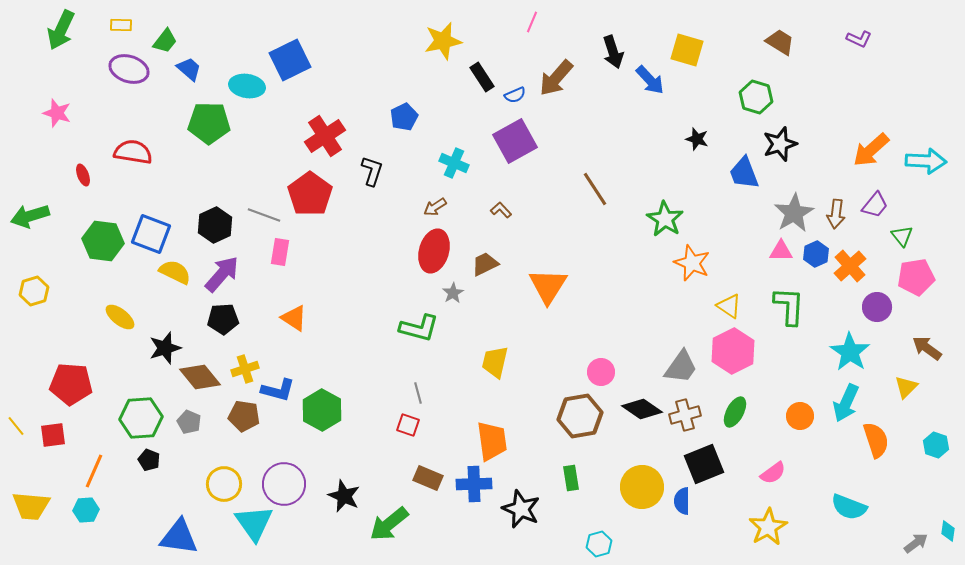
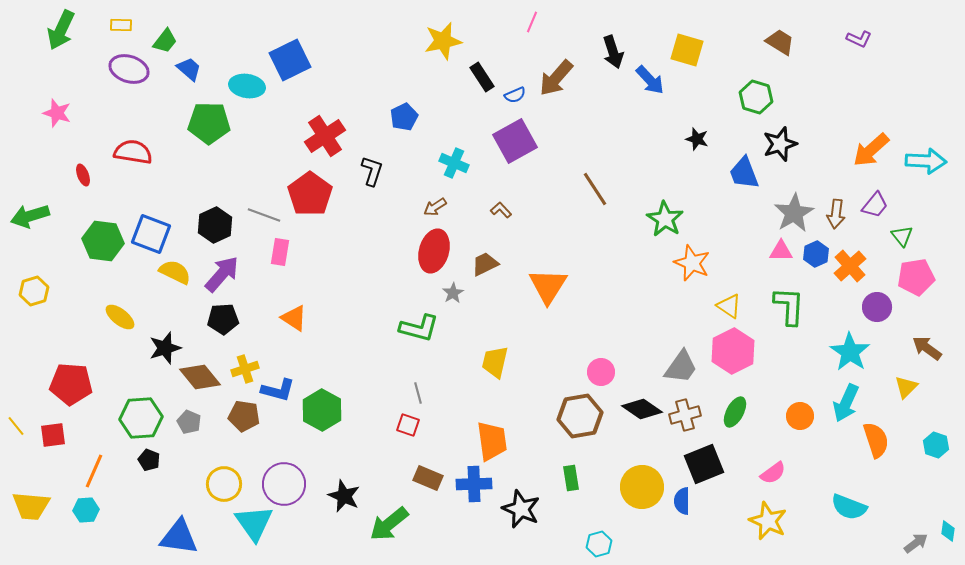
yellow star at (768, 527): moved 6 px up; rotated 18 degrees counterclockwise
